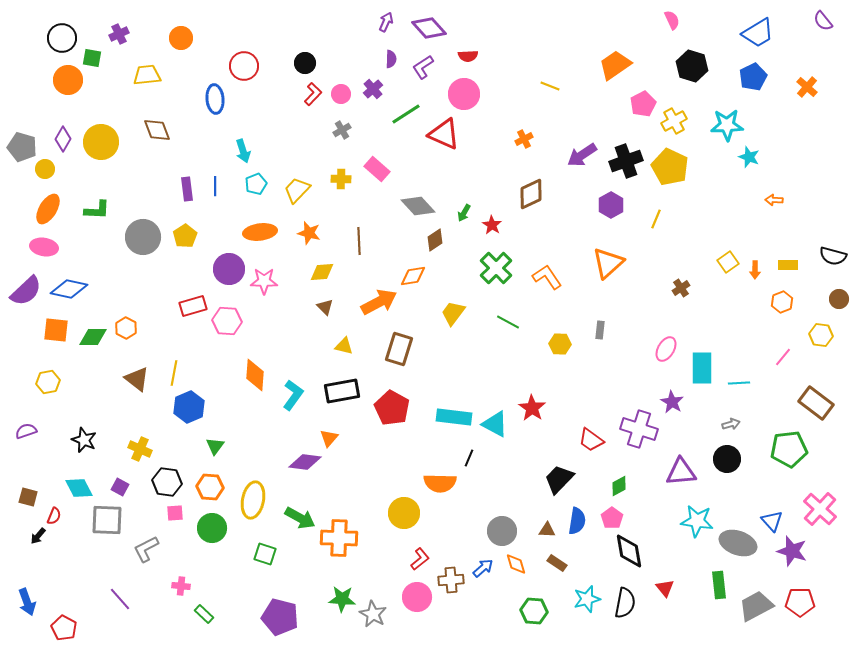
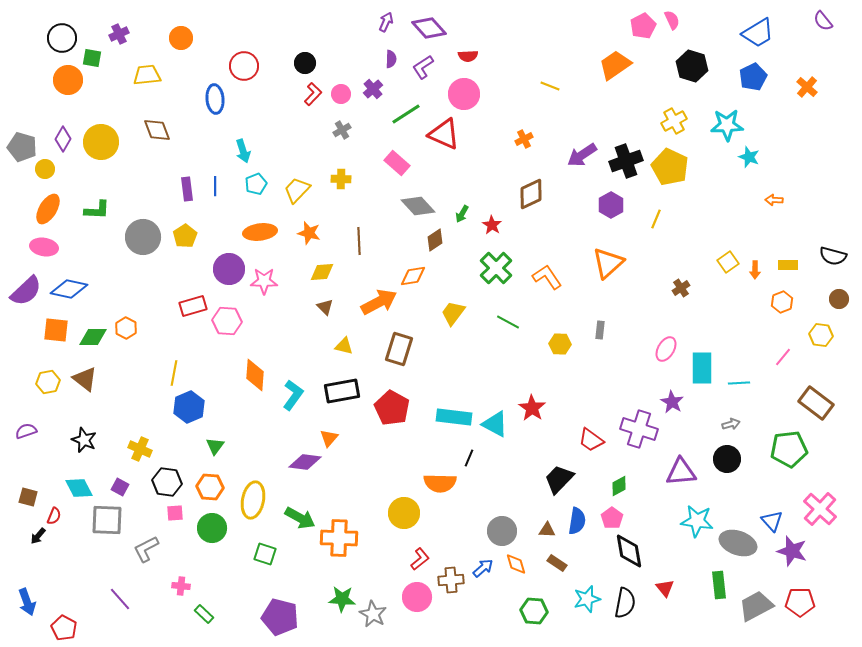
pink pentagon at (643, 104): moved 78 px up
pink rectangle at (377, 169): moved 20 px right, 6 px up
green arrow at (464, 213): moved 2 px left, 1 px down
brown triangle at (137, 379): moved 52 px left
